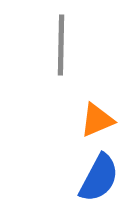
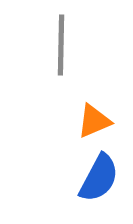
orange triangle: moved 3 px left, 1 px down
